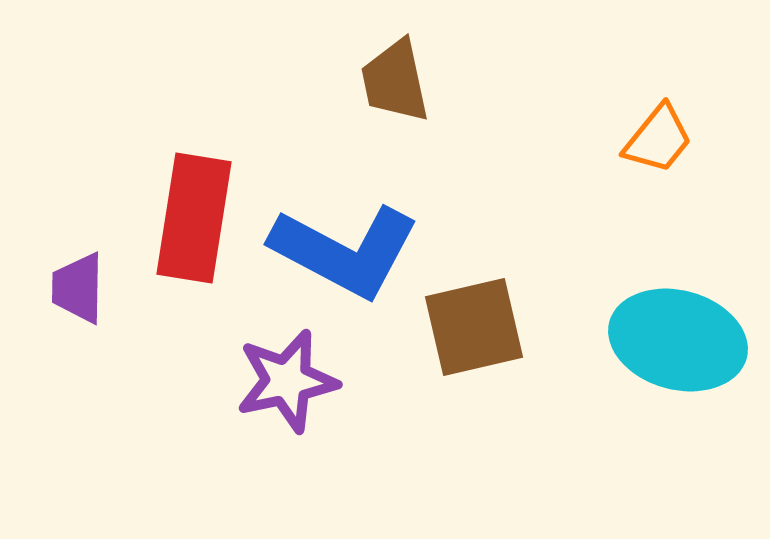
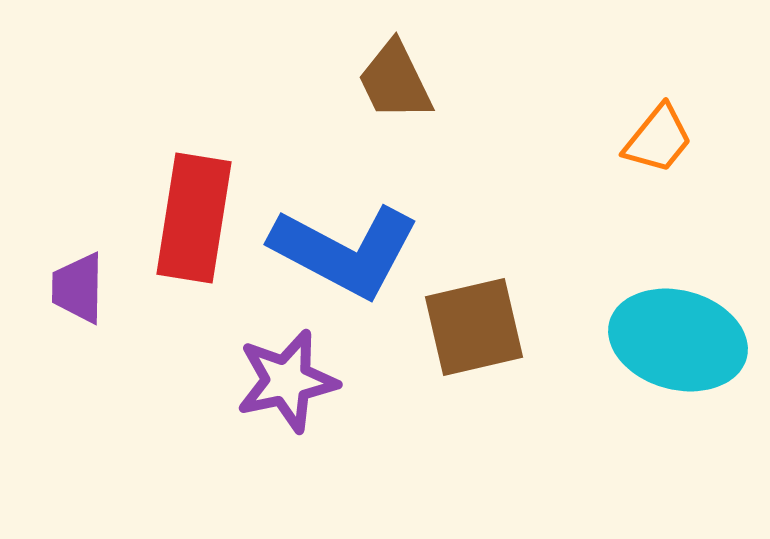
brown trapezoid: rotated 14 degrees counterclockwise
